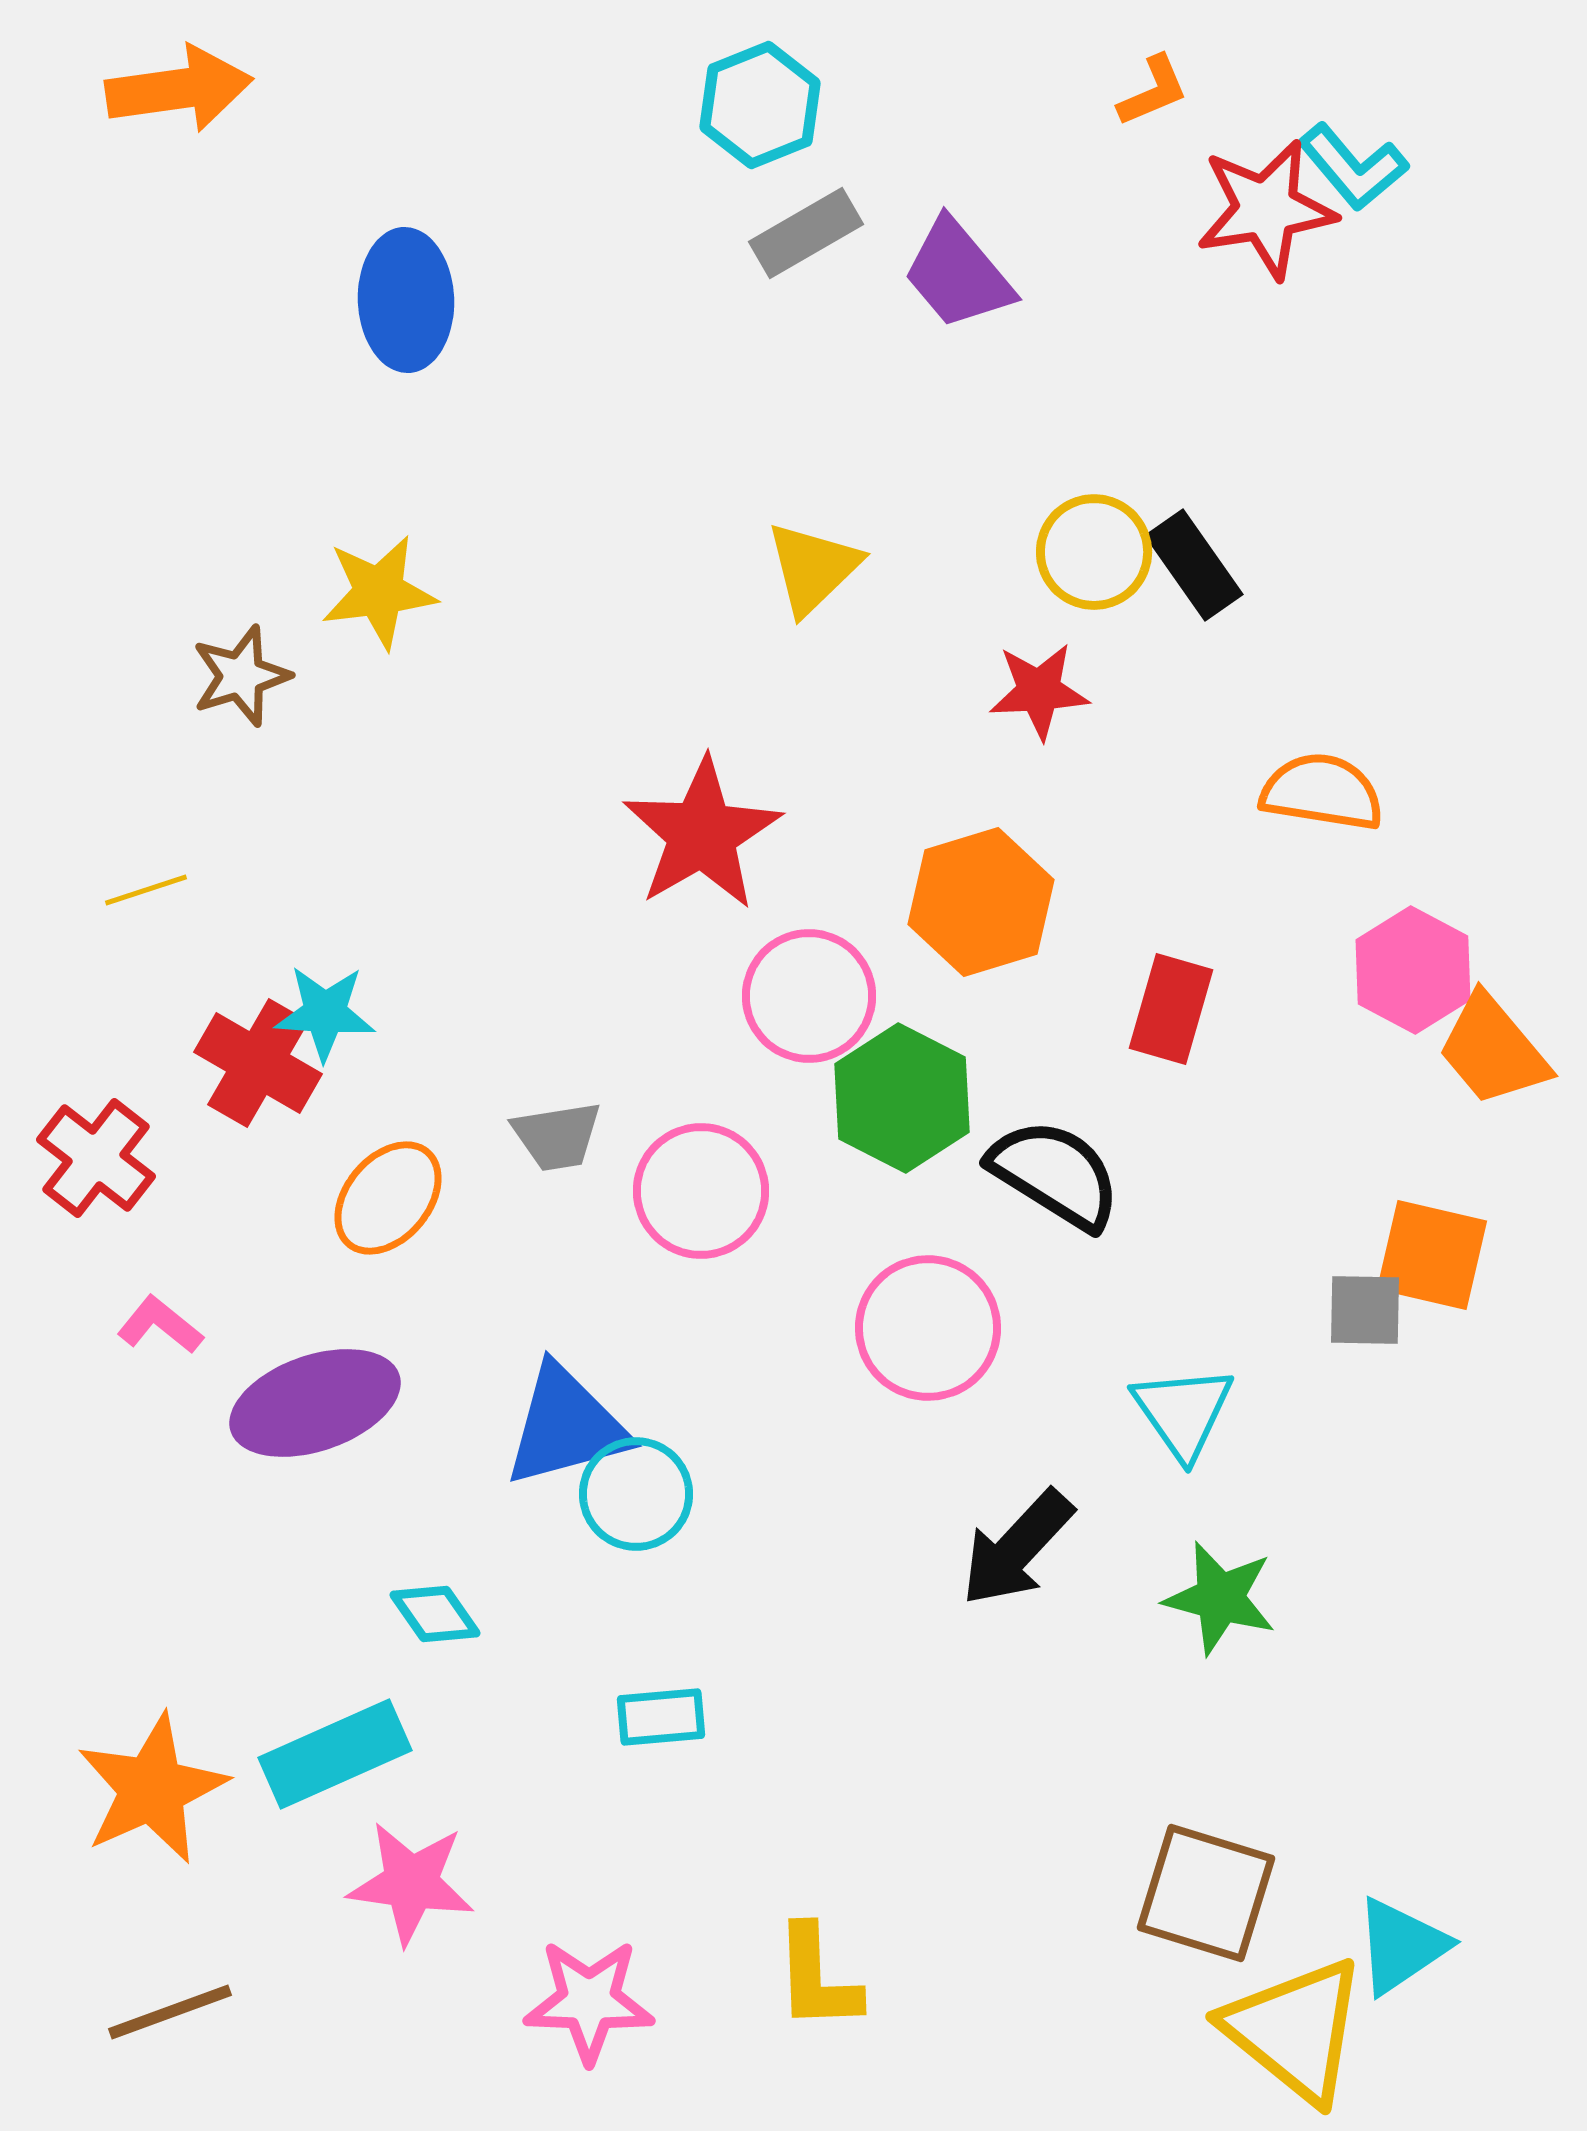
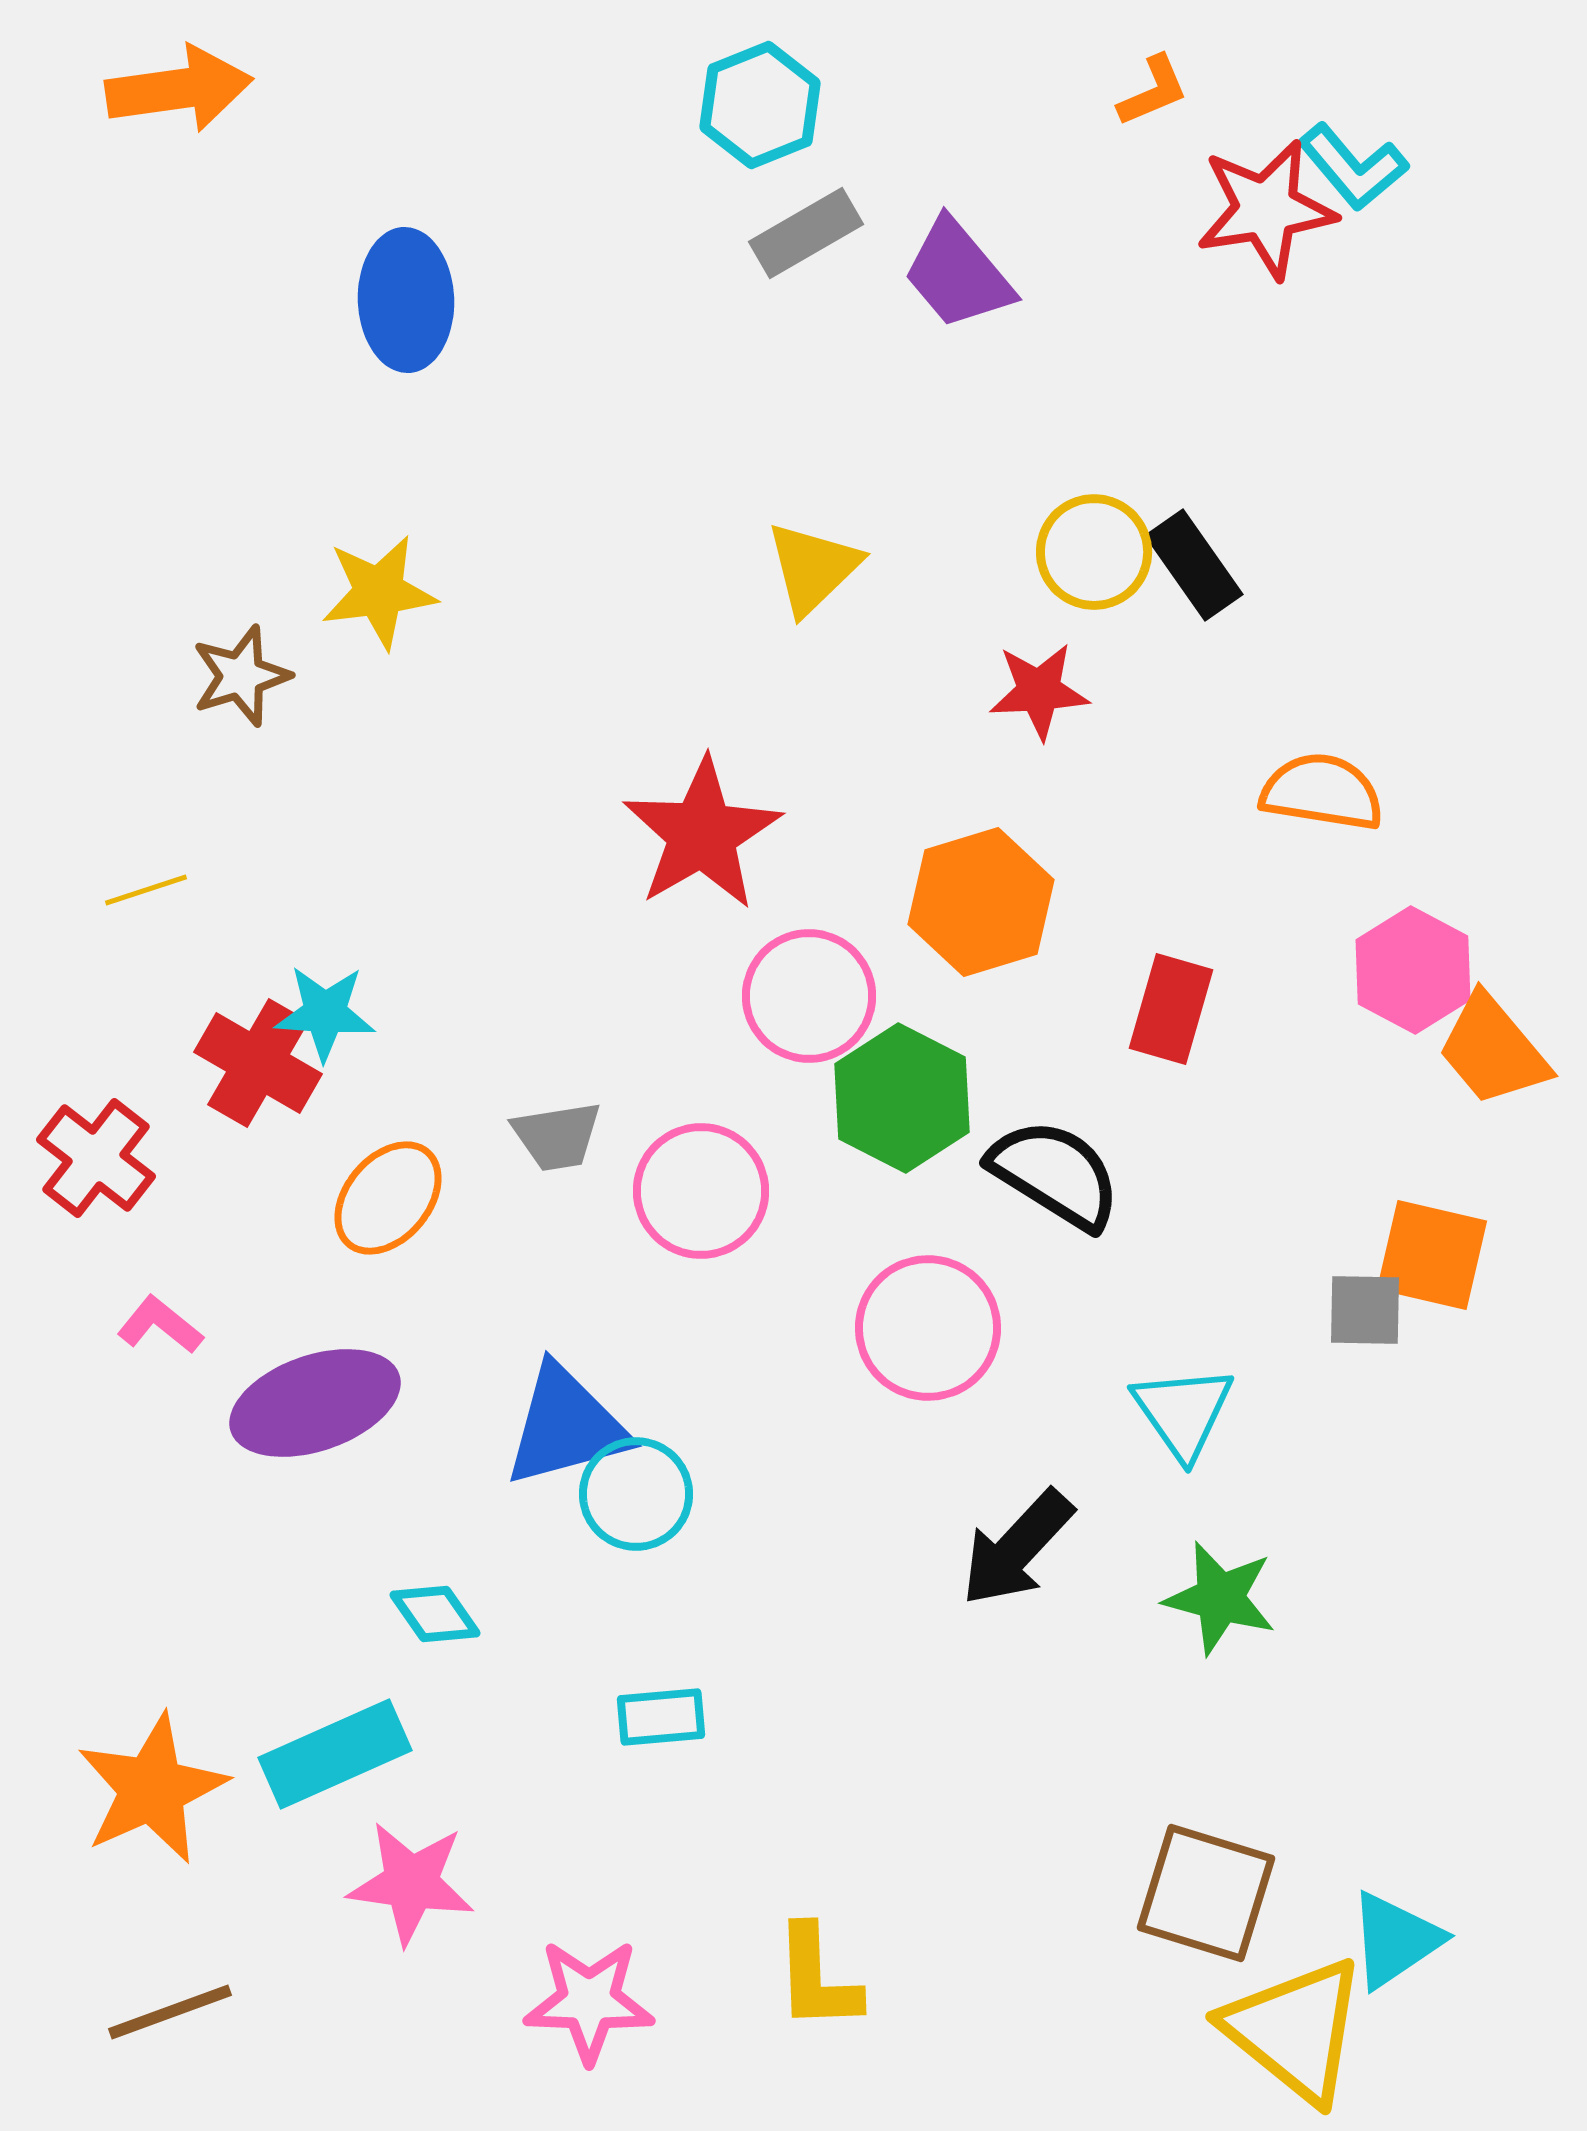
cyan triangle at (1401, 1946): moved 6 px left, 6 px up
